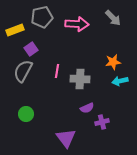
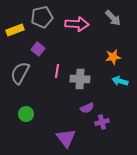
purple square: moved 7 px right; rotated 16 degrees counterclockwise
orange star: moved 5 px up
gray semicircle: moved 3 px left, 2 px down
cyan arrow: rotated 28 degrees clockwise
